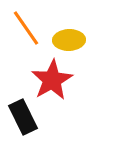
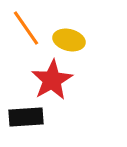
yellow ellipse: rotated 16 degrees clockwise
black rectangle: moved 3 px right; rotated 68 degrees counterclockwise
